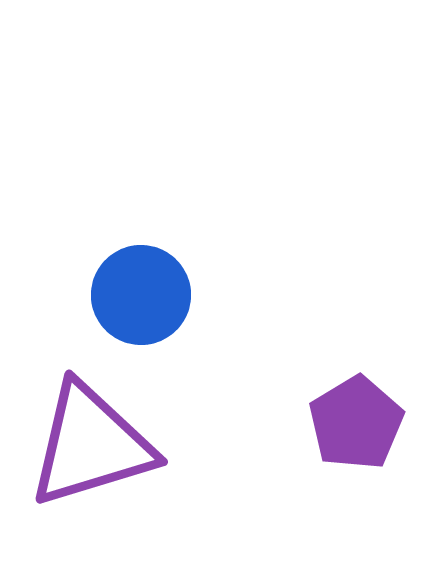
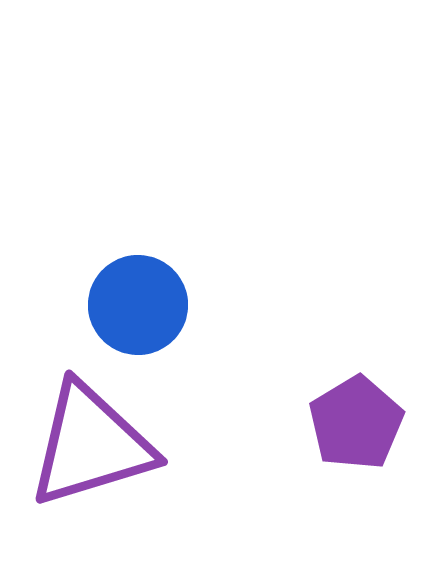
blue circle: moved 3 px left, 10 px down
